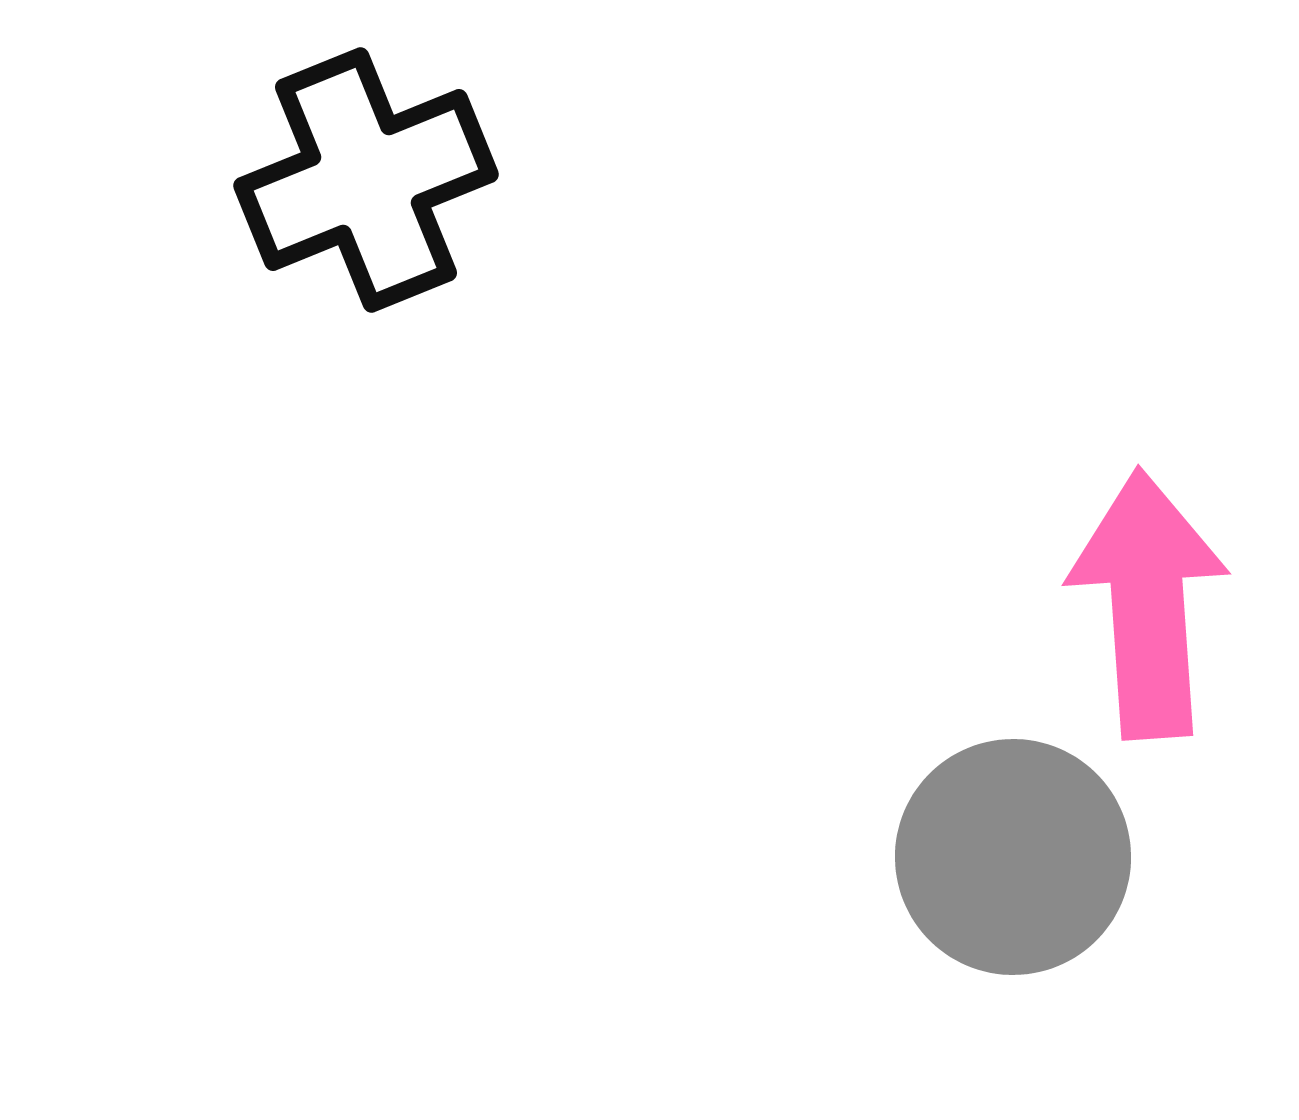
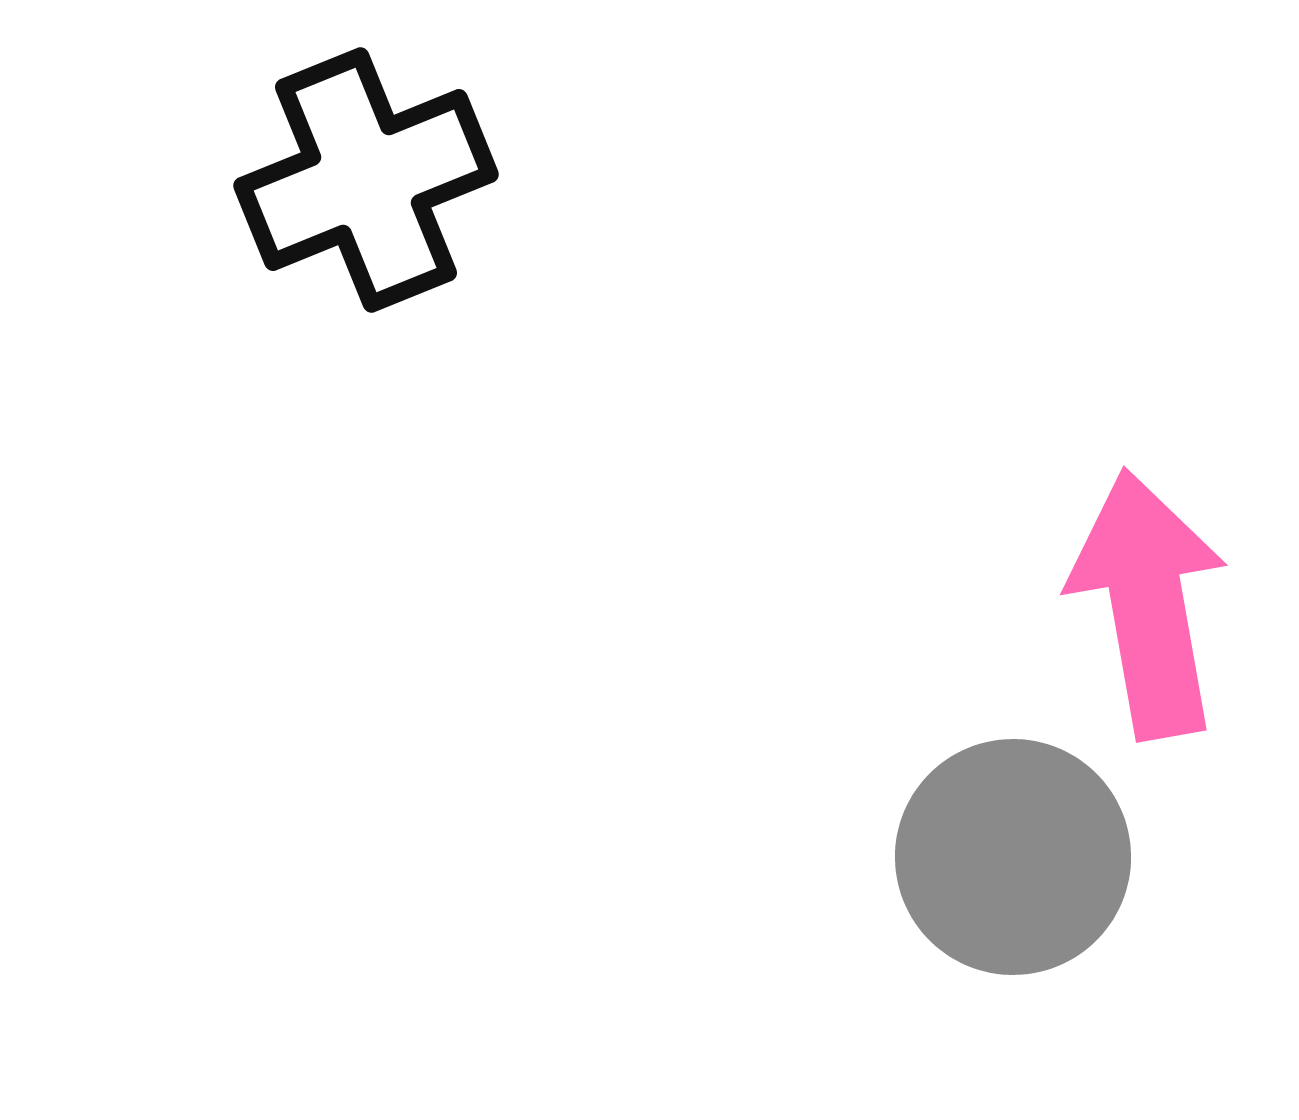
pink arrow: rotated 6 degrees counterclockwise
